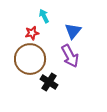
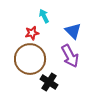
blue triangle: rotated 24 degrees counterclockwise
